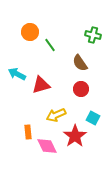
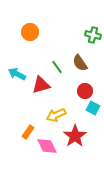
green line: moved 7 px right, 22 px down
red circle: moved 4 px right, 2 px down
cyan square: moved 10 px up
orange rectangle: rotated 40 degrees clockwise
